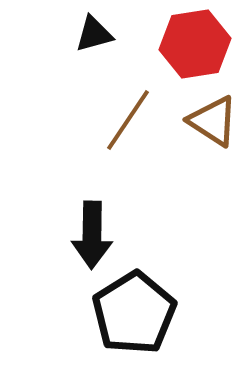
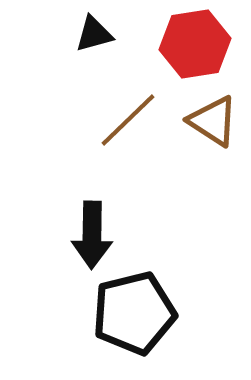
brown line: rotated 12 degrees clockwise
black pentagon: rotated 18 degrees clockwise
